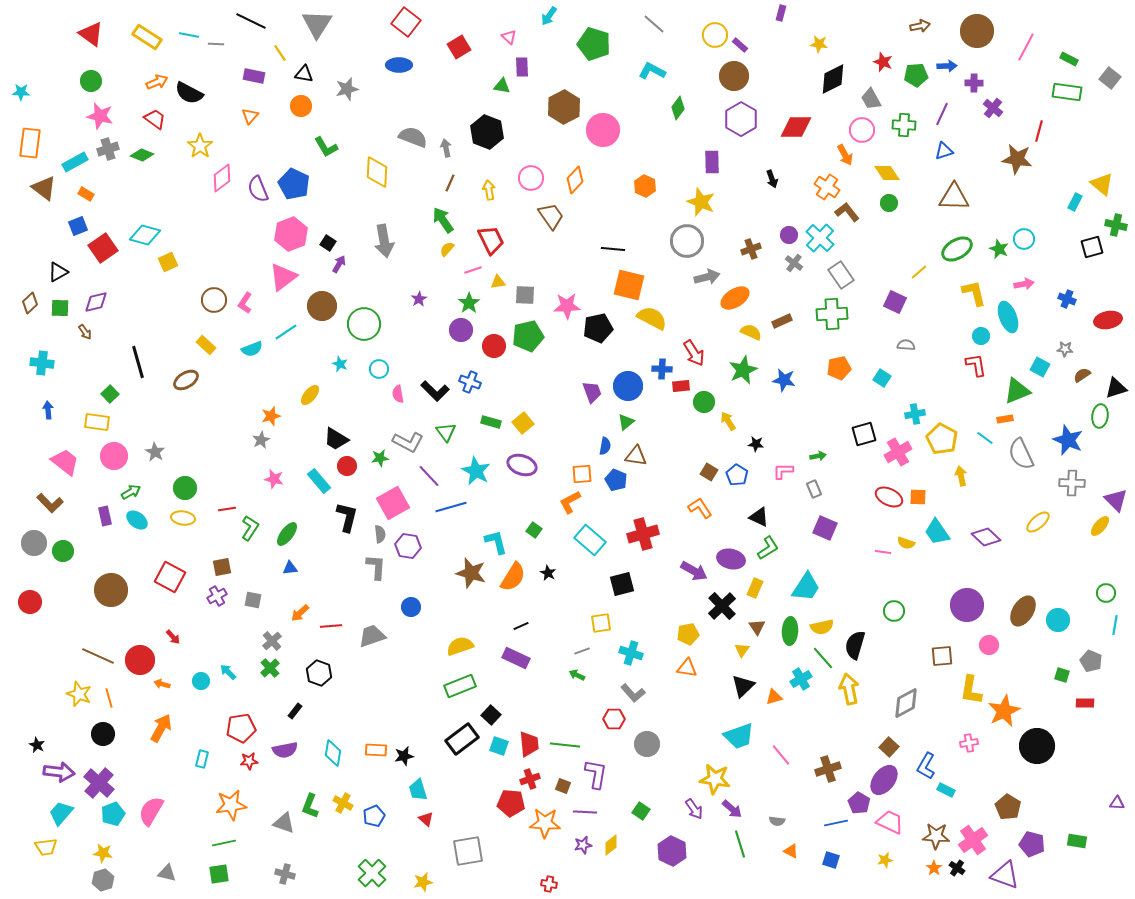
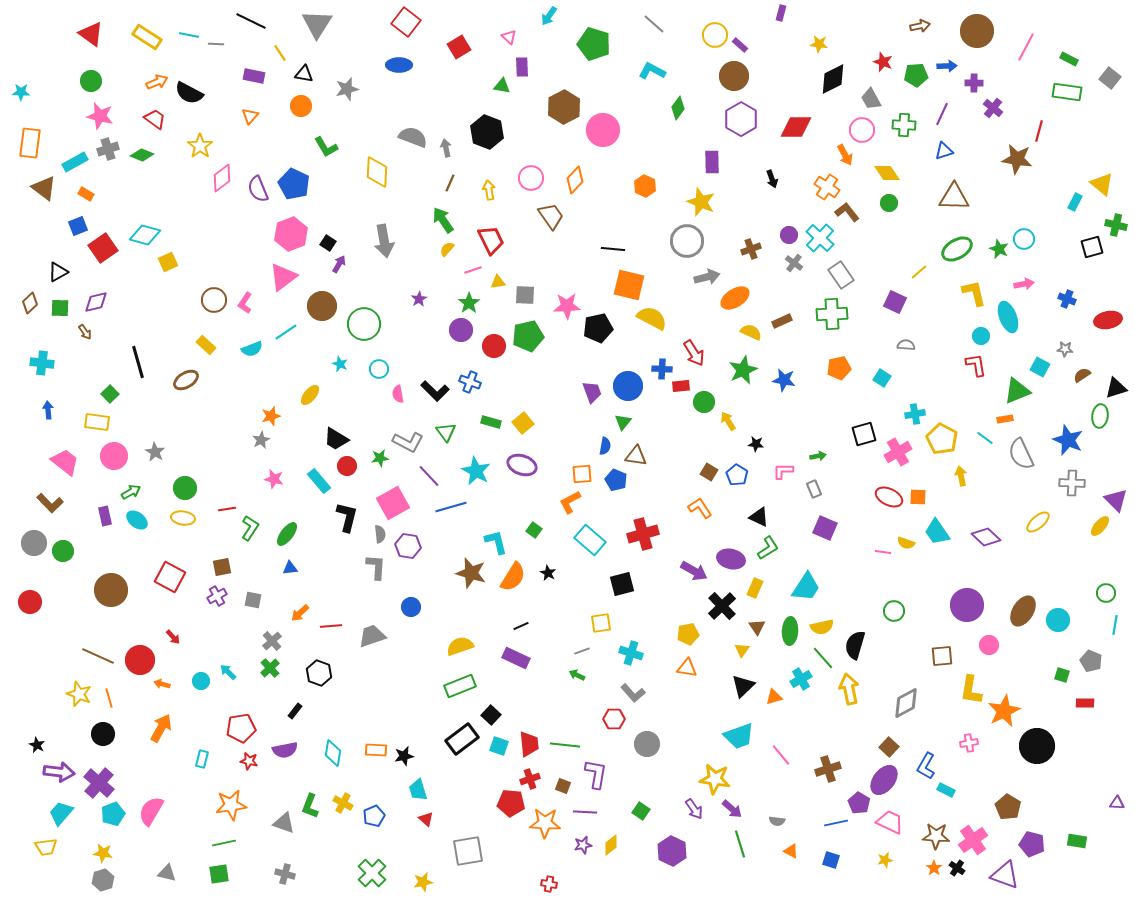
green triangle at (626, 422): moved 3 px left; rotated 12 degrees counterclockwise
red star at (249, 761): rotated 18 degrees clockwise
